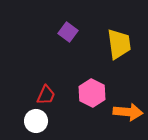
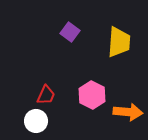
purple square: moved 2 px right
yellow trapezoid: moved 2 px up; rotated 12 degrees clockwise
pink hexagon: moved 2 px down
